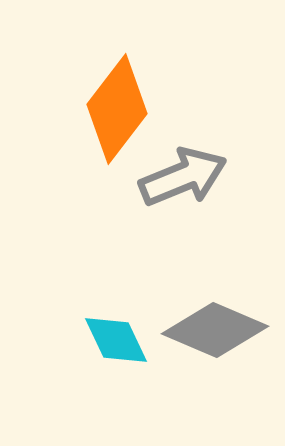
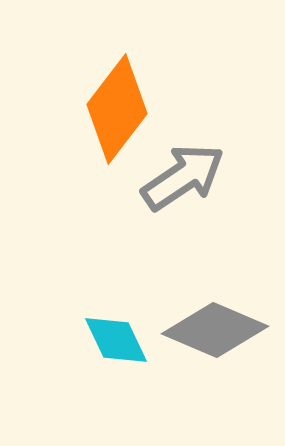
gray arrow: rotated 12 degrees counterclockwise
